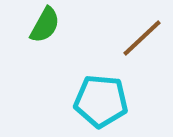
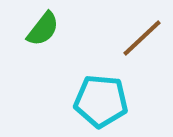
green semicircle: moved 2 px left, 4 px down; rotated 9 degrees clockwise
